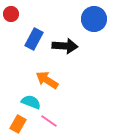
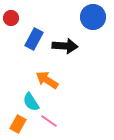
red circle: moved 4 px down
blue circle: moved 1 px left, 2 px up
cyan semicircle: rotated 144 degrees counterclockwise
